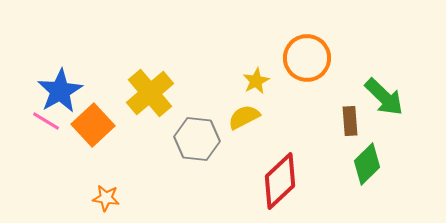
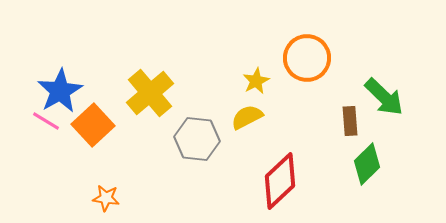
yellow semicircle: moved 3 px right
